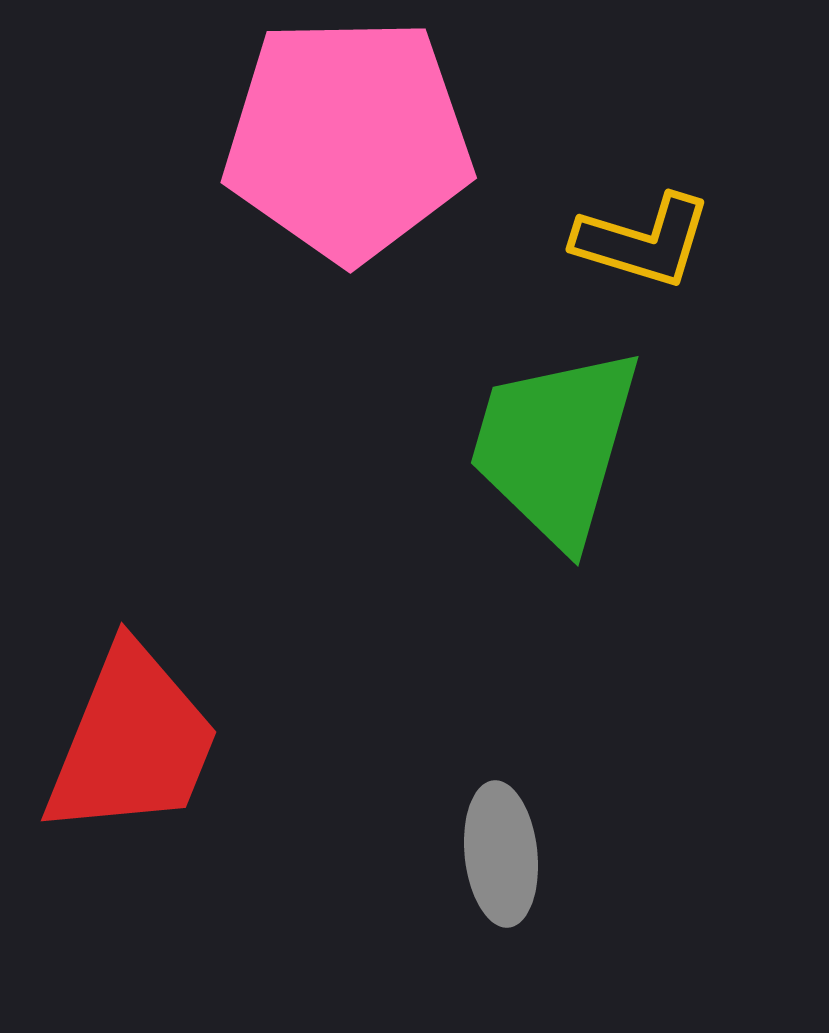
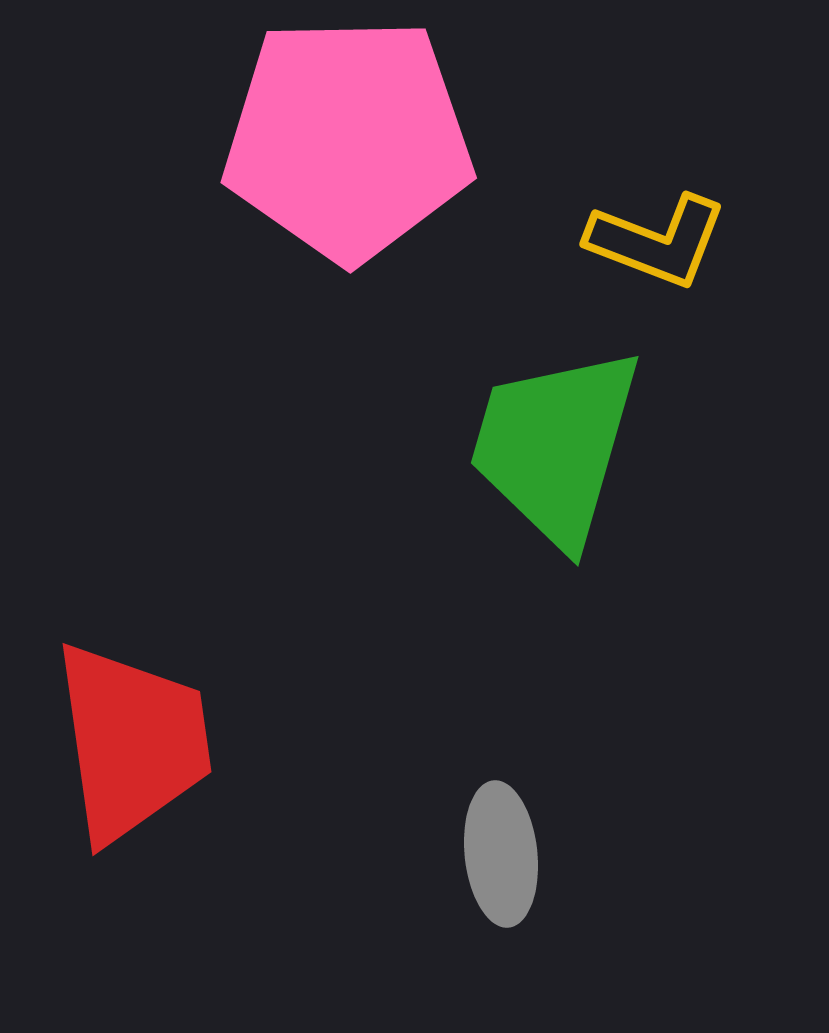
yellow L-shape: moved 14 px right; rotated 4 degrees clockwise
red trapezoid: rotated 30 degrees counterclockwise
